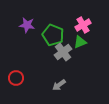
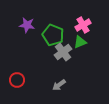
red circle: moved 1 px right, 2 px down
